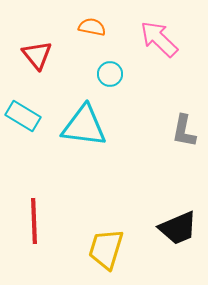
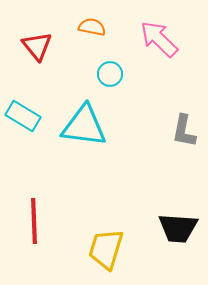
red triangle: moved 9 px up
black trapezoid: rotated 27 degrees clockwise
